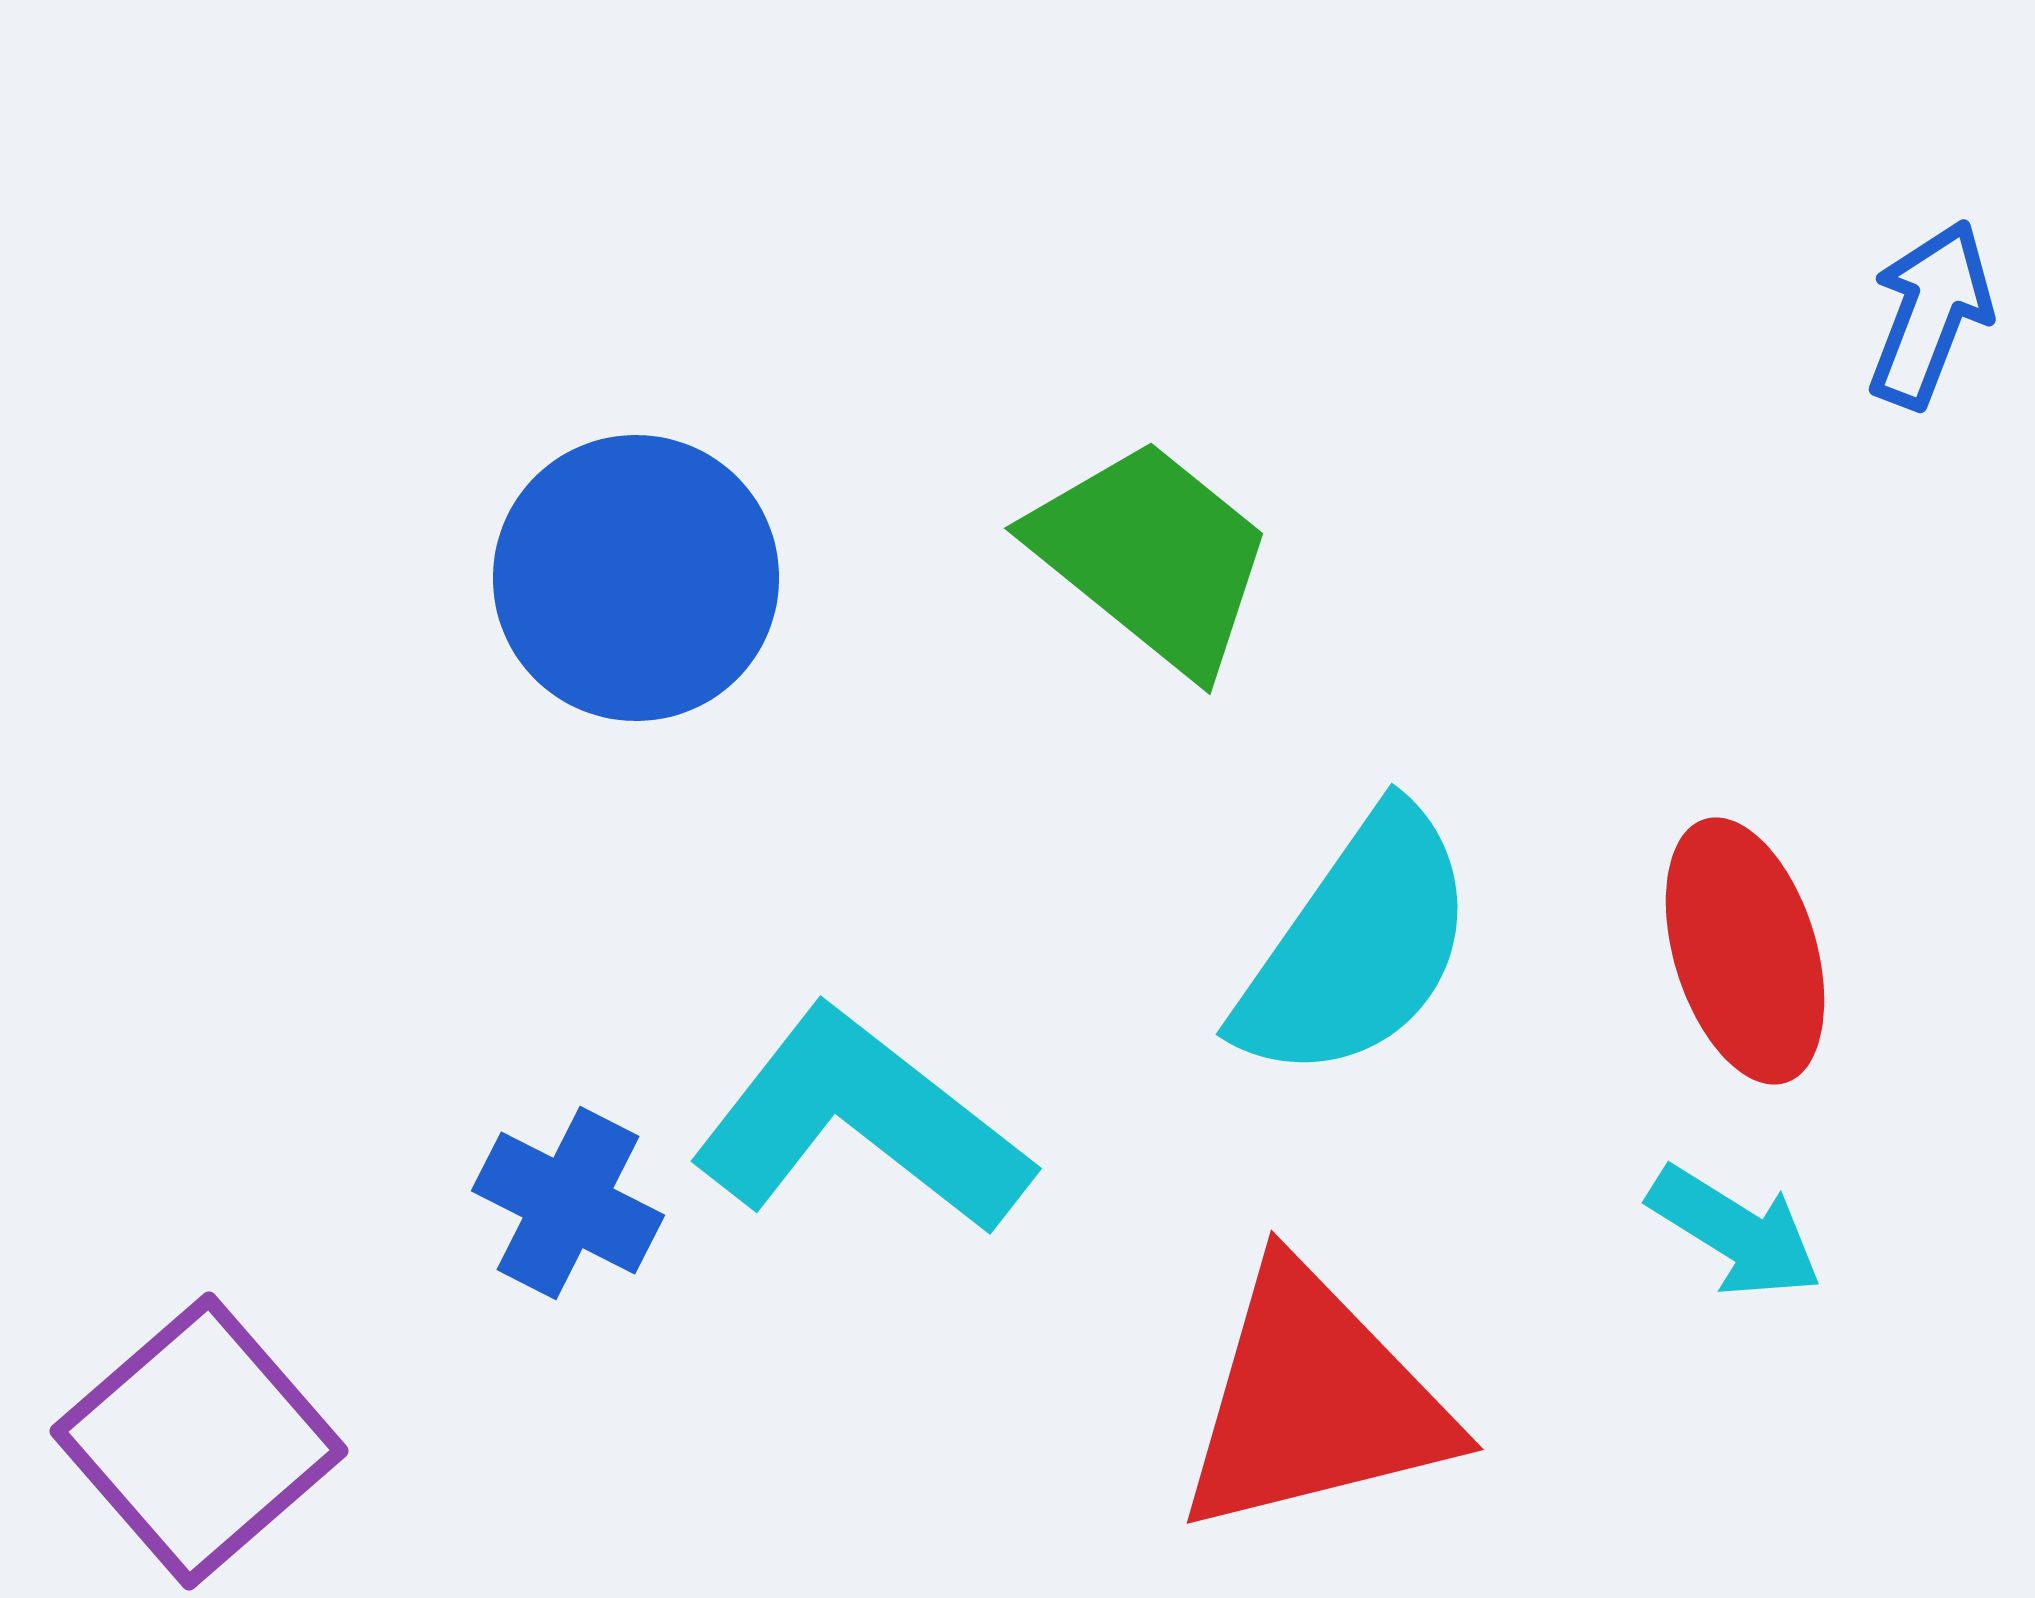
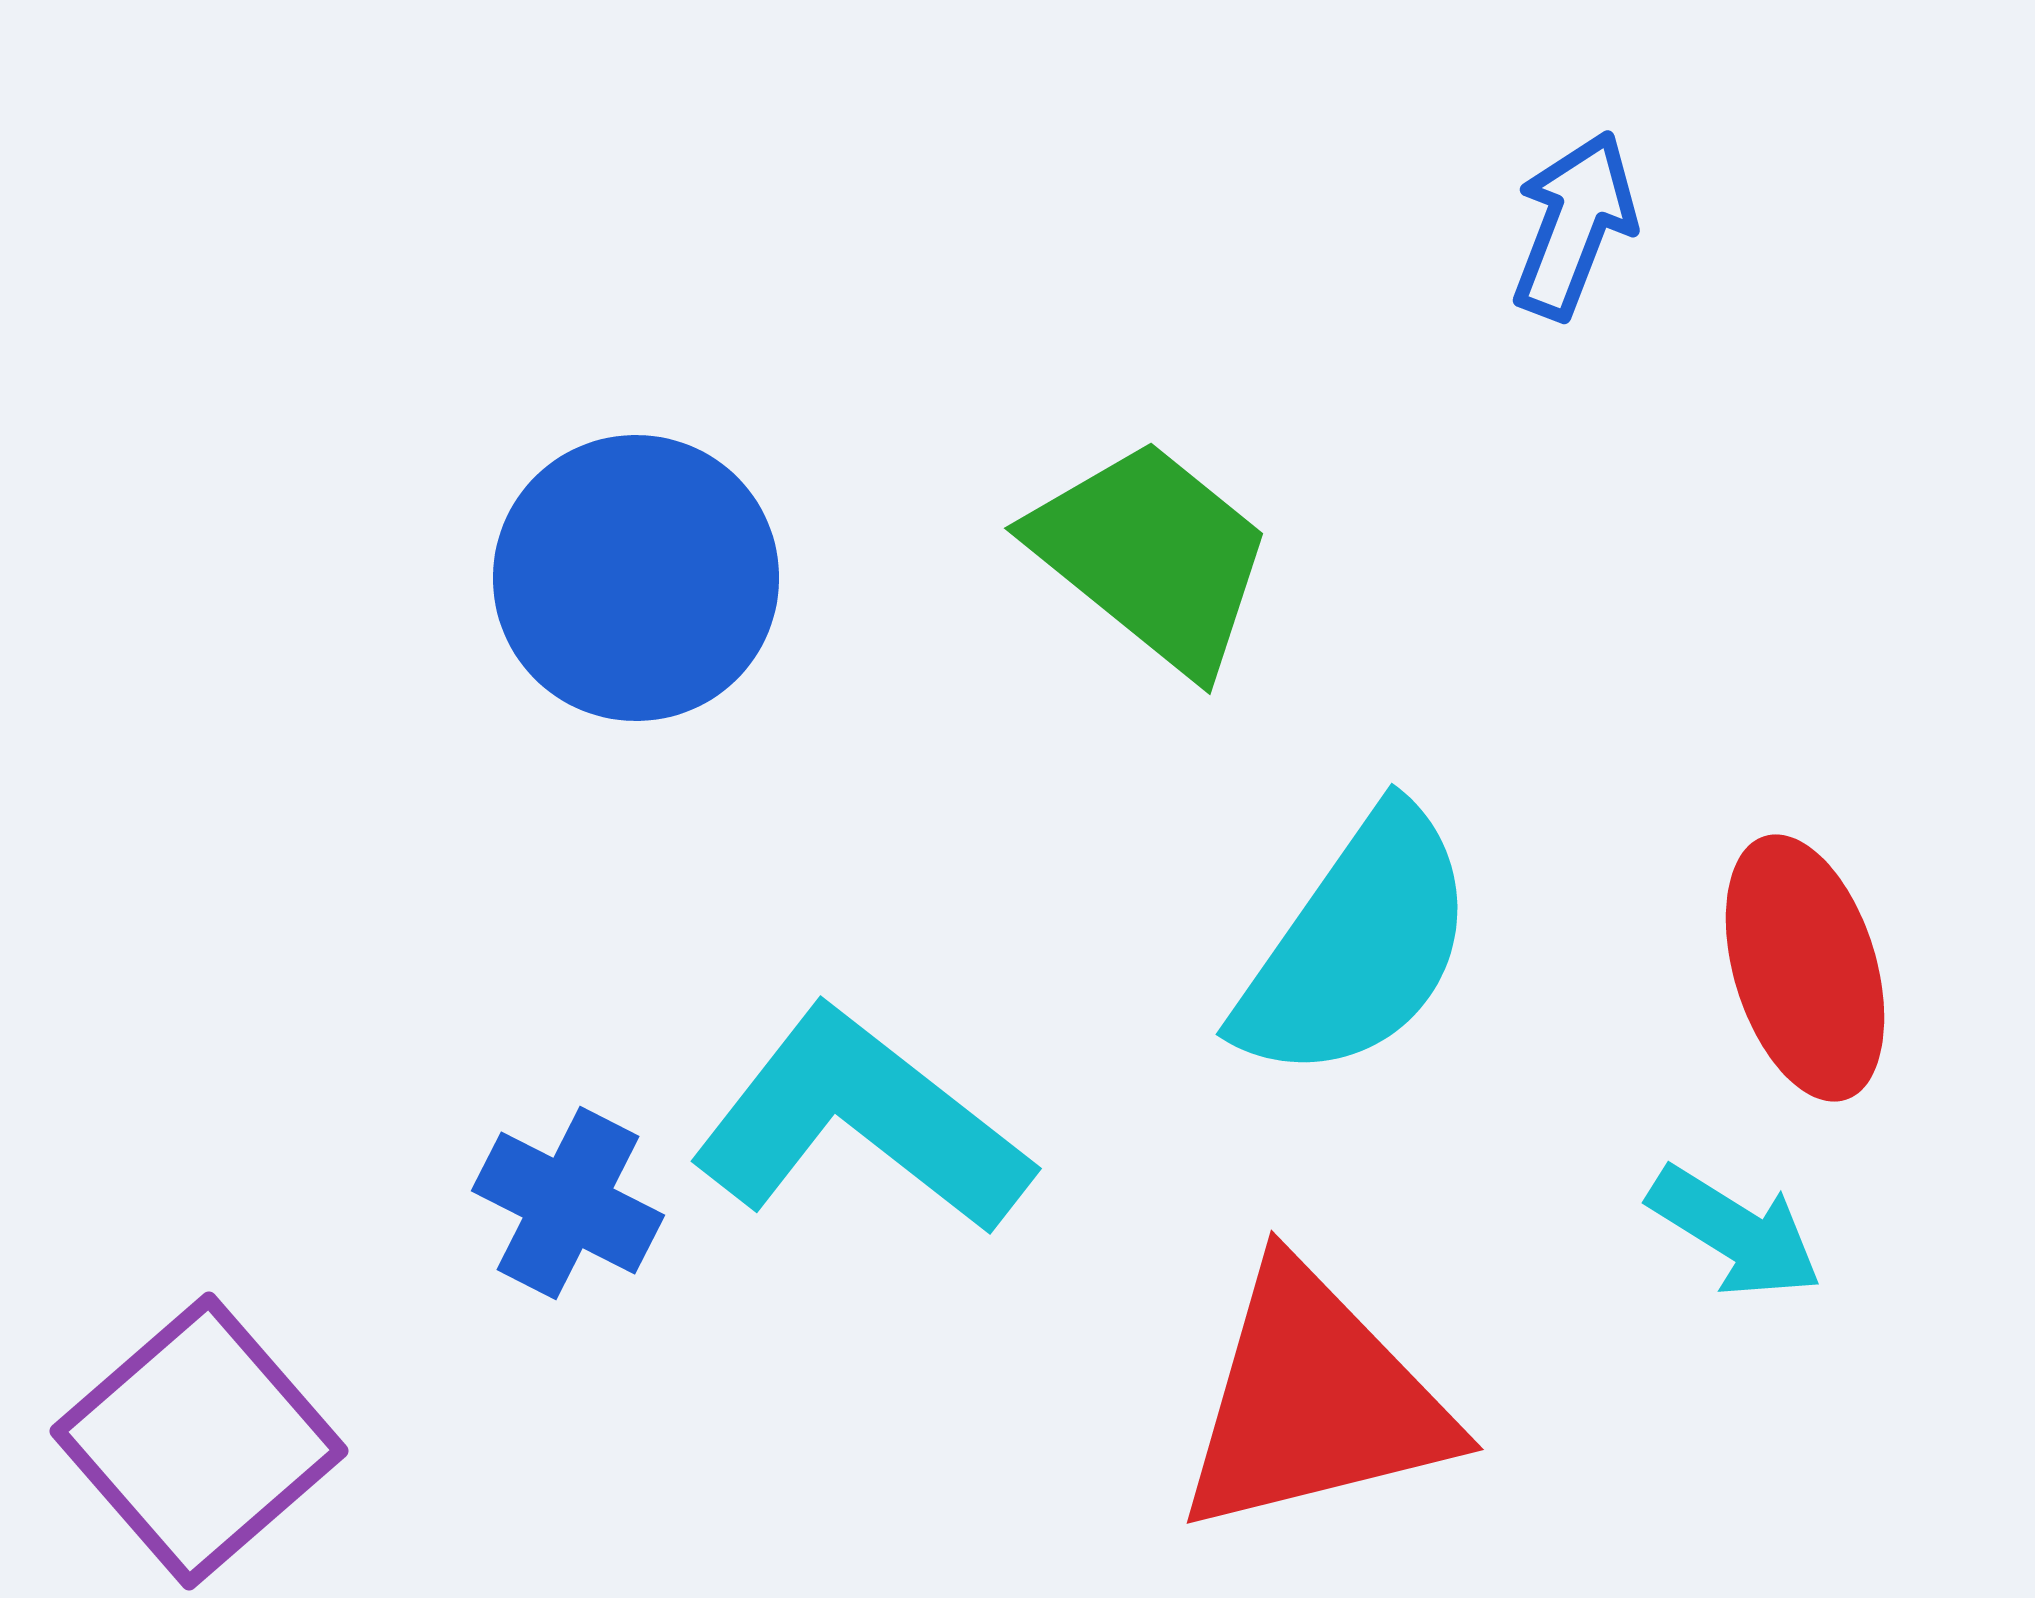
blue arrow: moved 356 px left, 89 px up
red ellipse: moved 60 px right, 17 px down
